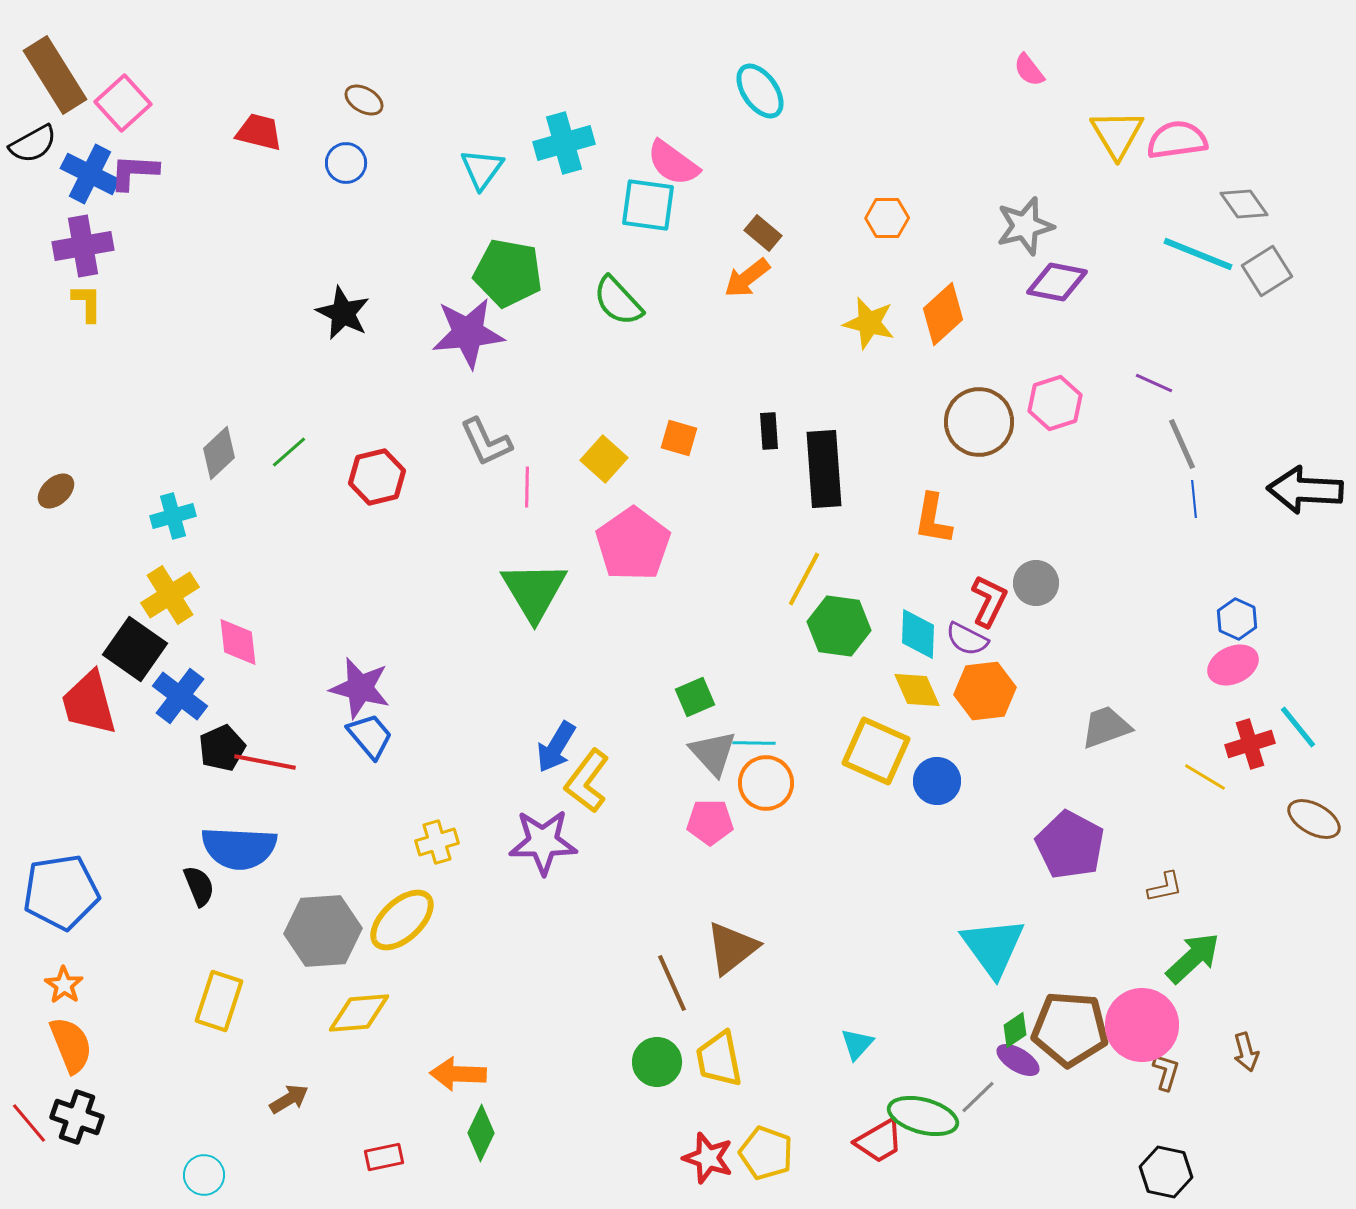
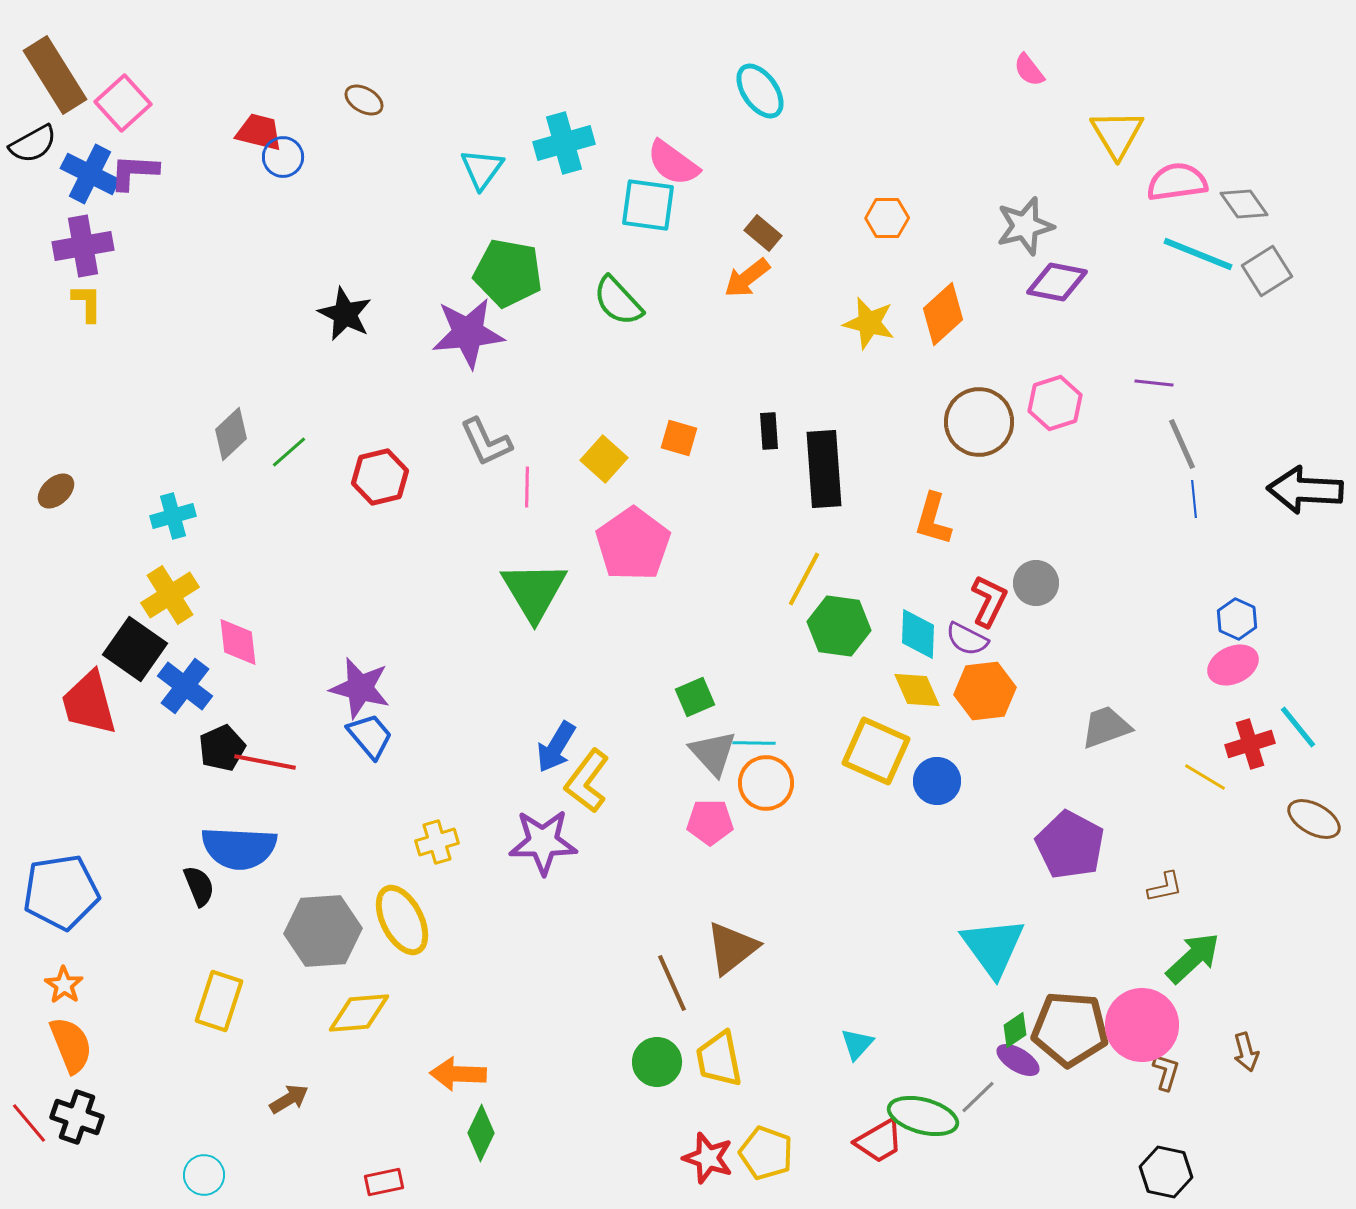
pink semicircle at (1177, 140): moved 42 px down
blue circle at (346, 163): moved 63 px left, 6 px up
black star at (343, 313): moved 2 px right, 1 px down
purple line at (1154, 383): rotated 18 degrees counterclockwise
gray diamond at (219, 453): moved 12 px right, 19 px up
red hexagon at (377, 477): moved 3 px right
orange L-shape at (933, 519): rotated 6 degrees clockwise
blue cross at (180, 696): moved 5 px right, 10 px up
yellow ellipse at (402, 920): rotated 74 degrees counterclockwise
red rectangle at (384, 1157): moved 25 px down
